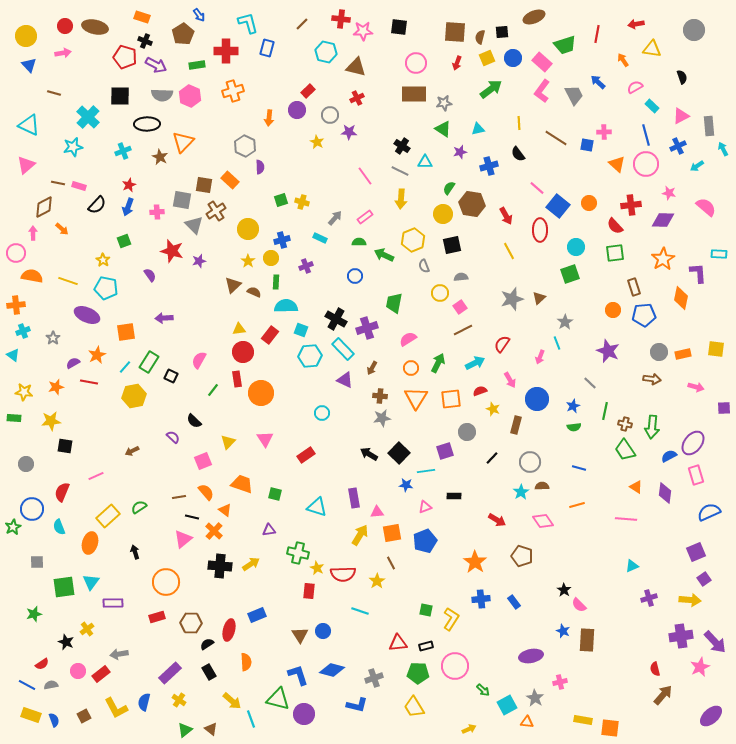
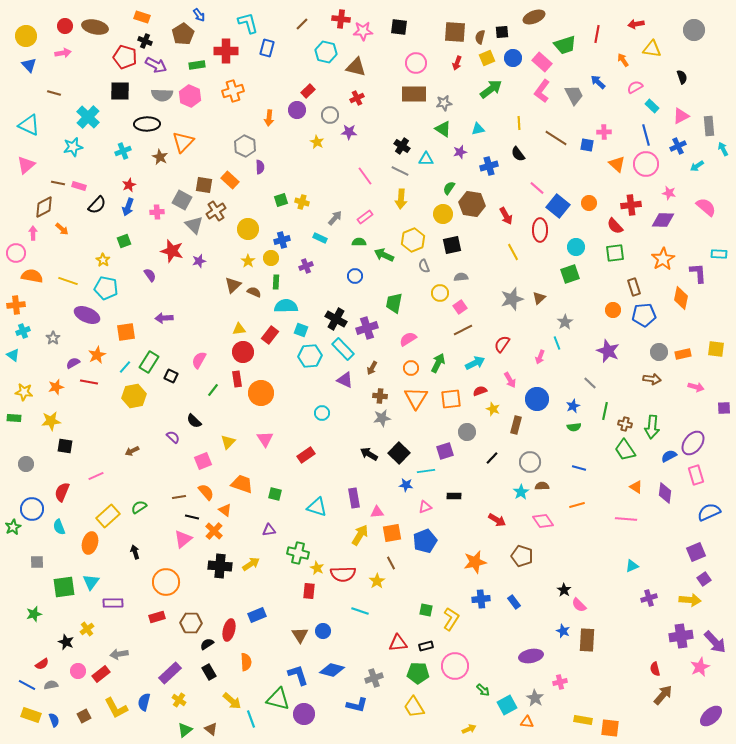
black square at (120, 96): moved 5 px up
cyan triangle at (425, 162): moved 1 px right, 3 px up
gray square at (182, 200): rotated 18 degrees clockwise
yellow line at (509, 251): moved 4 px right, 1 px down
orange star at (475, 562): rotated 25 degrees clockwise
